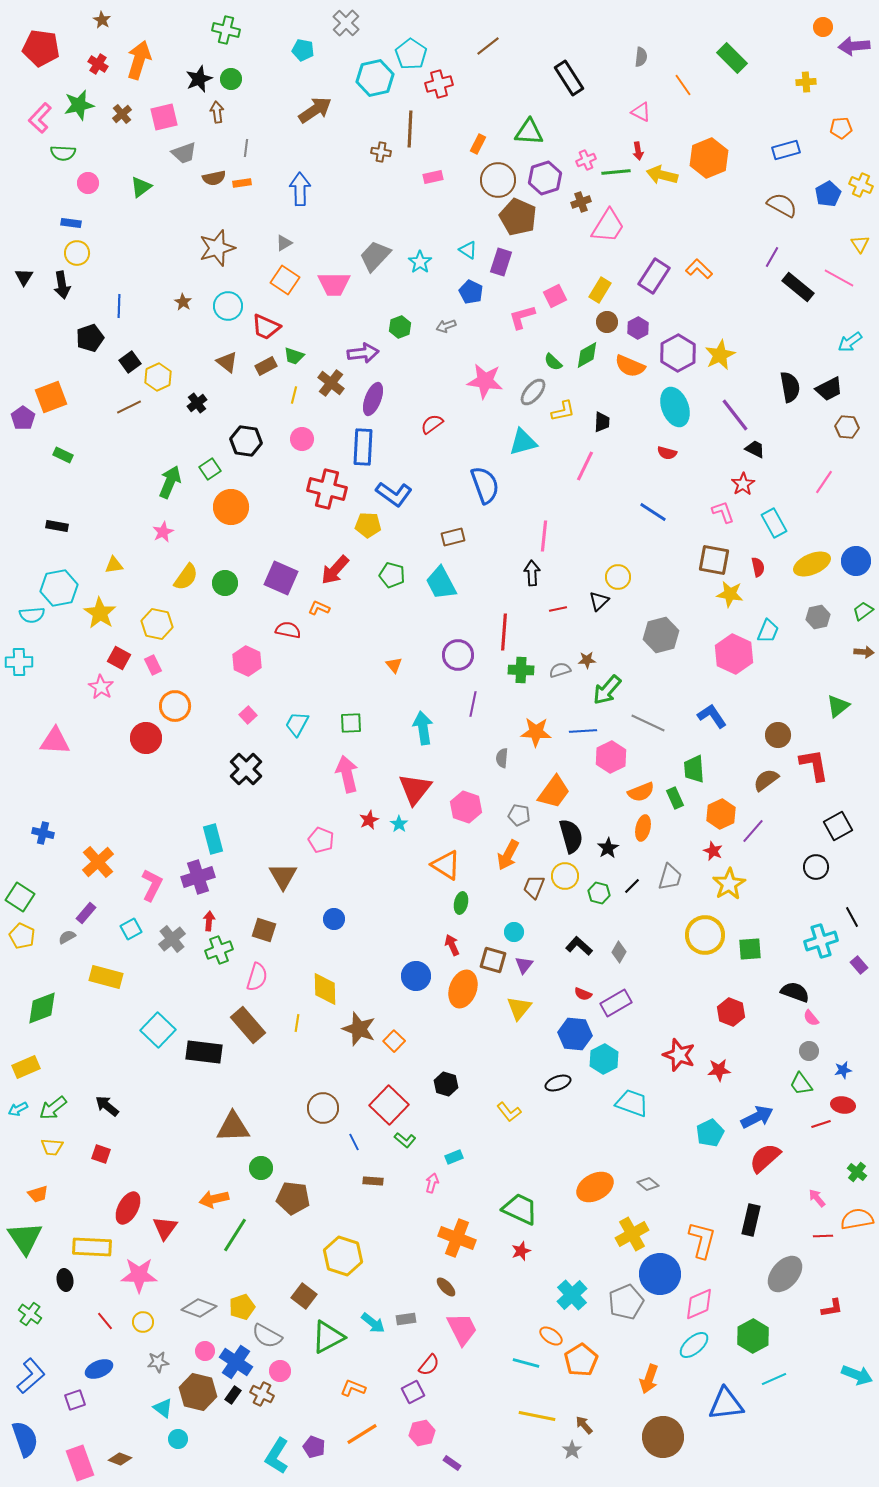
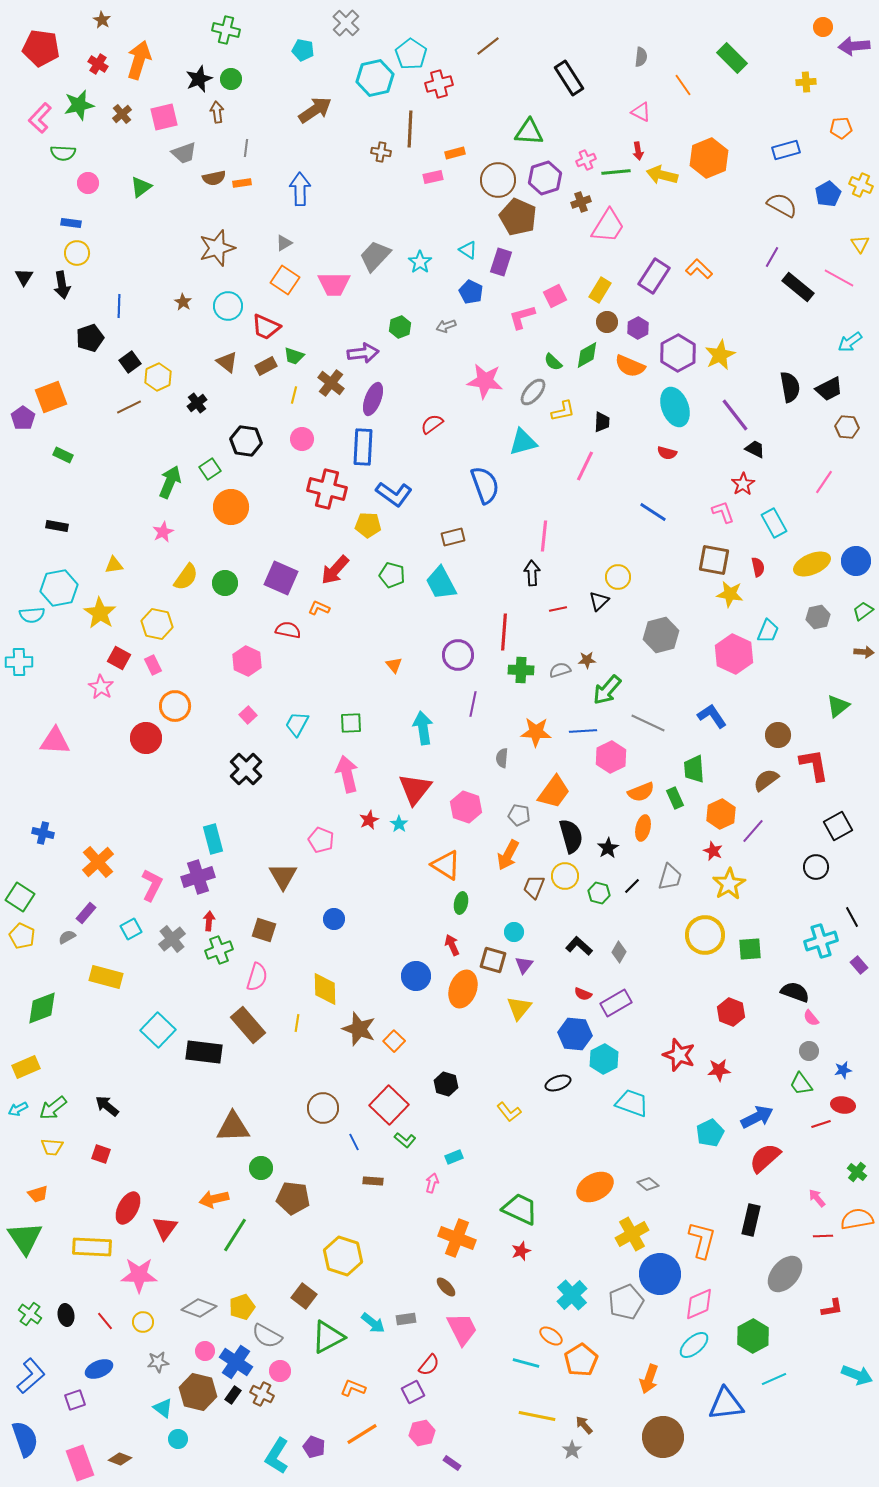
orange rectangle at (478, 144): moved 23 px left, 9 px down; rotated 48 degrees clockwise
black ellipse at (65, 1280): moved 1 px right, 35 px down
